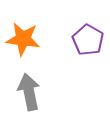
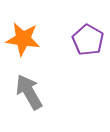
gray arrow: rotated 18 degrees counterclockwise
